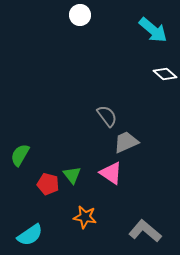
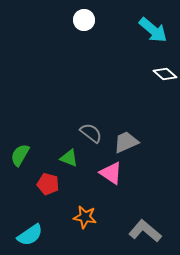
white circle: moved 4 px right, 5 px down
gray semicircle: moved 16 px left, 17 px down; rotated 15 degrees counterclockwise
green triangle: moved 3 px left, 17 px up; rotated 30 degrees counterclockwise
